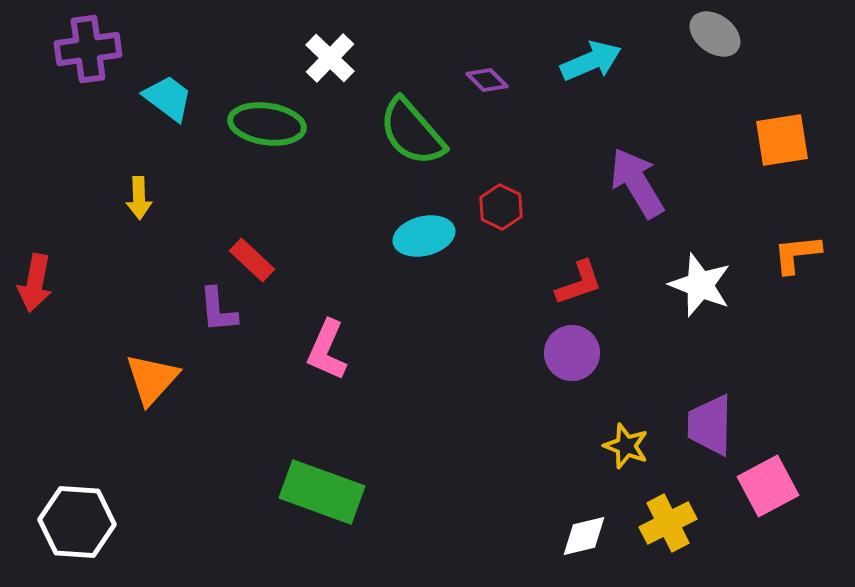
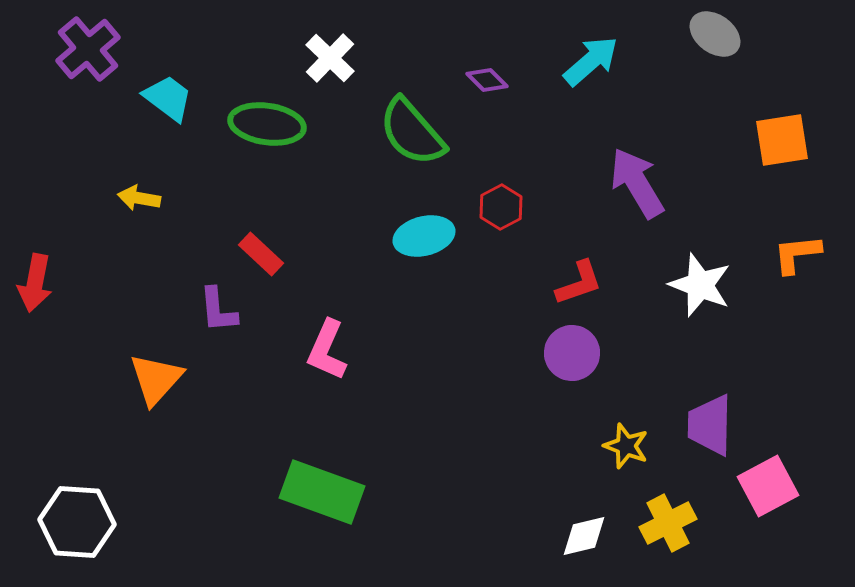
purple cross: rotated 32 degrees counterclockwise
cyan arrow: rotated 18 degrees counterclockwise
yellow arrow: rotated 102 degrees clockwise
red hexagon: rotated 6 degrees clockwise
red rectangle: moved 9 px right, 6 px up
orange triangle: moved 4 px right
